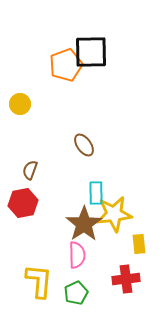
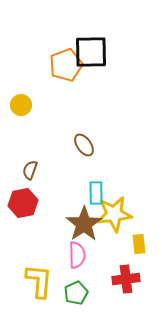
yellow circle: moved 1 px right, 1 px down
